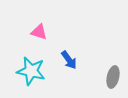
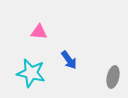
pink triangle: rotated 12 degrees counterclockwise
cyan star: moved 2 px down
